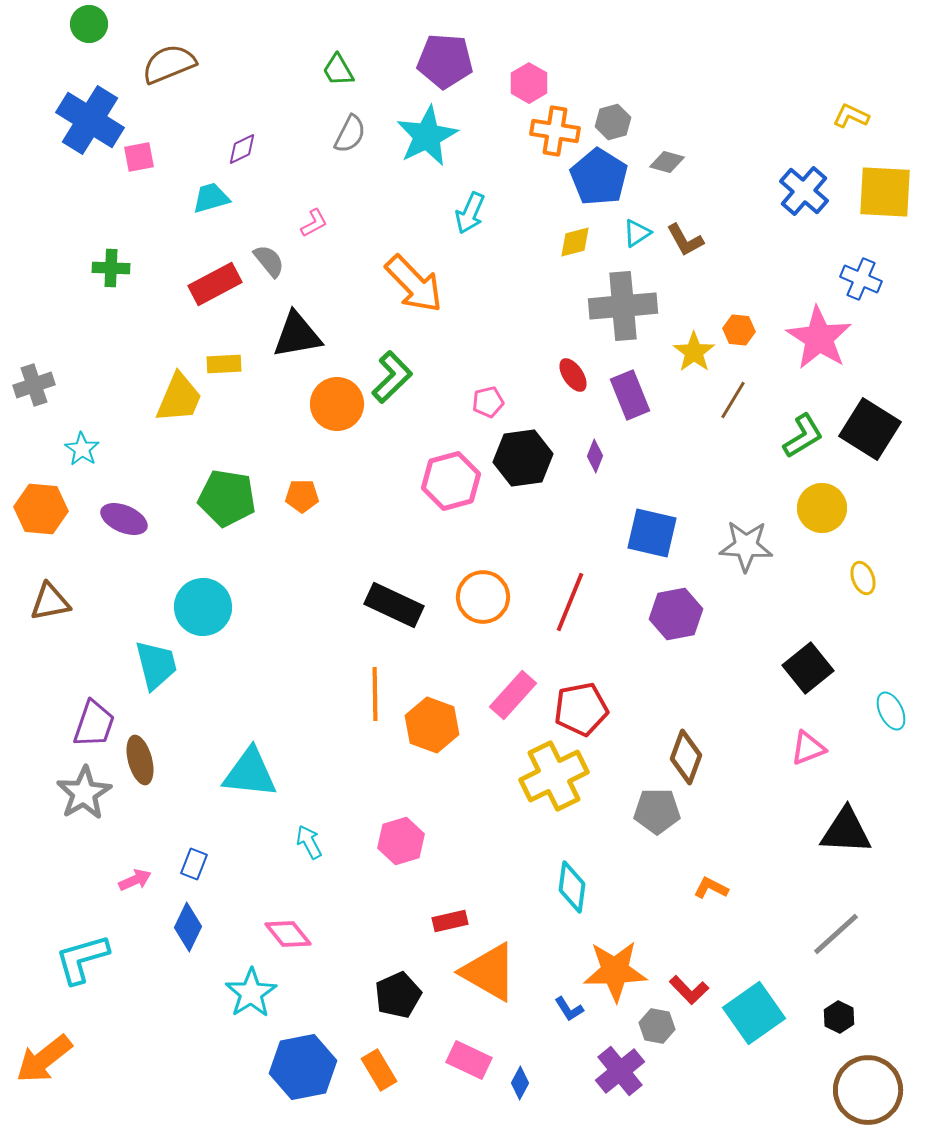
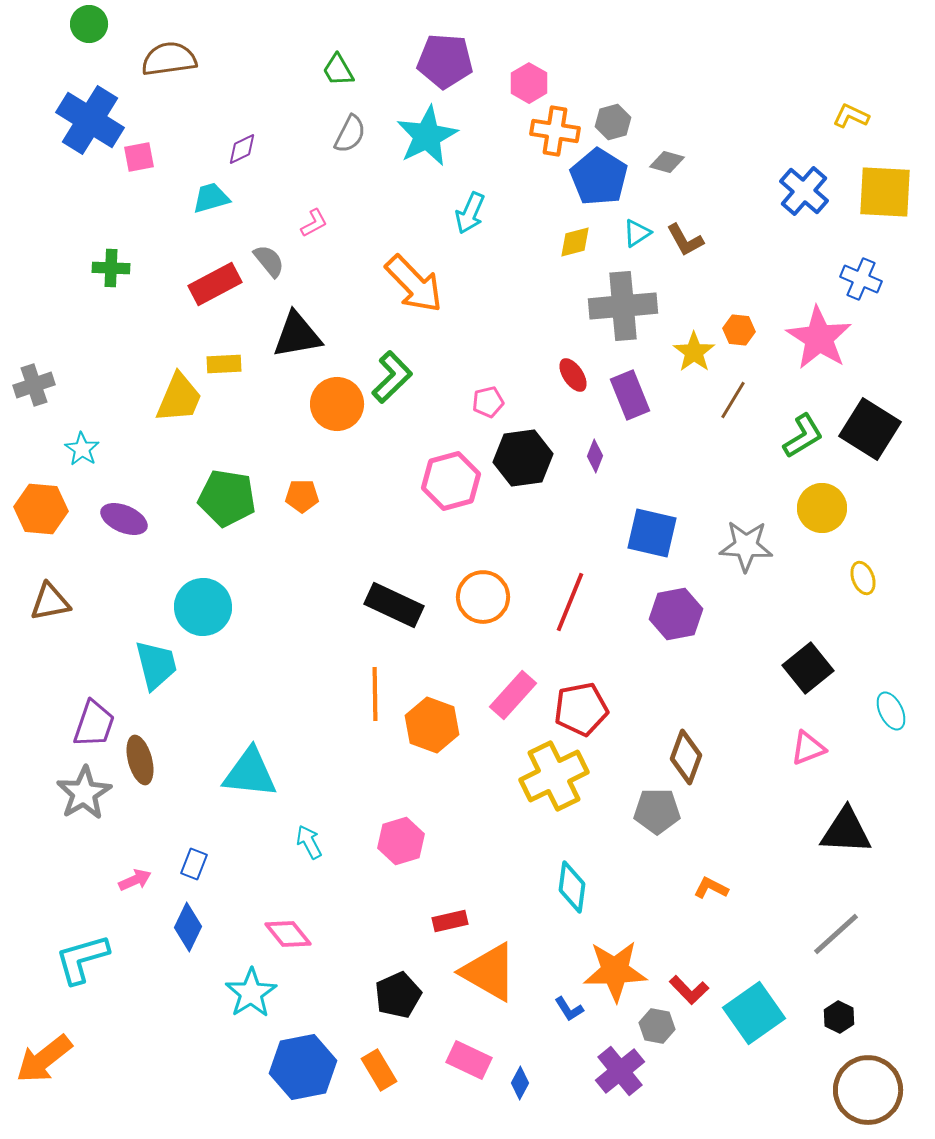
brown semicircle at (169, 64): moved 5 px up; rotated 14 degrees clockwise
